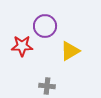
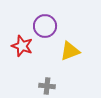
red star: rotated 20 degrees clockwise
yellow triangle: rotated 10 degrees clockwise
